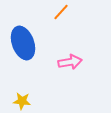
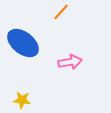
blue ellipse: rotated 32 degrees counterclockwise
yellow star: moved 1 px up
